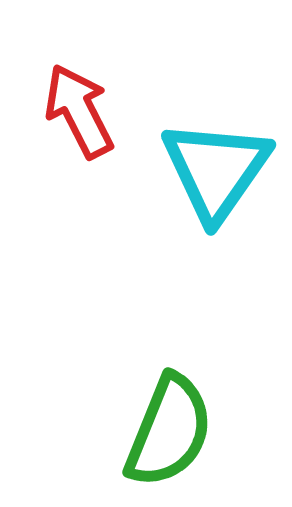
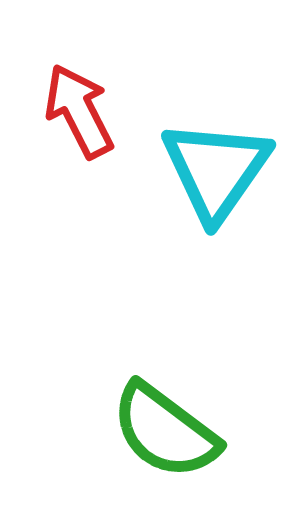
green semicircle: moved 4 px left; rotated 105 degrees clockwise
